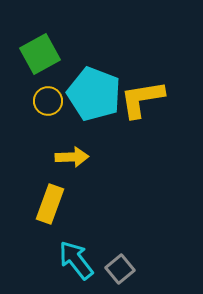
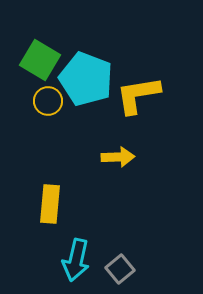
green square: moved 6 px down; rotated 30 degrees counterclockwise
cyan pentagon: moved 8 px left, 15 px up
yellow L-shape: moved 4 px left, 4 px up
yellow arrow: moved 46 px right
yellow rectangle: rotated 15 degrees counterclockwise
cyan arrow: rotated 129 degrees counterclockwise
